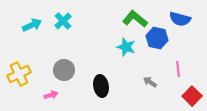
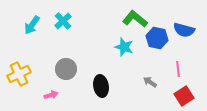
blue semicircle: moved 4 px right, 11 px down
cyan arrow: rotated 150 degrees clockwise
cyan star: moved 2 px left
gray circle: moved 2 px right, 1 px up
red square: moved 8 px left; rotated 12 degrees clockwise
